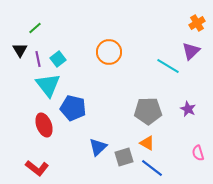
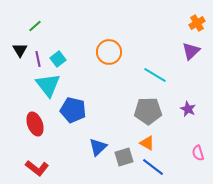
green line: moved 2 px up
cyan line: moved 13 px left, 9 px down
blue pentagon: moved 2 px down
red ellipse: moved 9 px left, 1 px up
blue line: moved 1 px right, 1 px up
